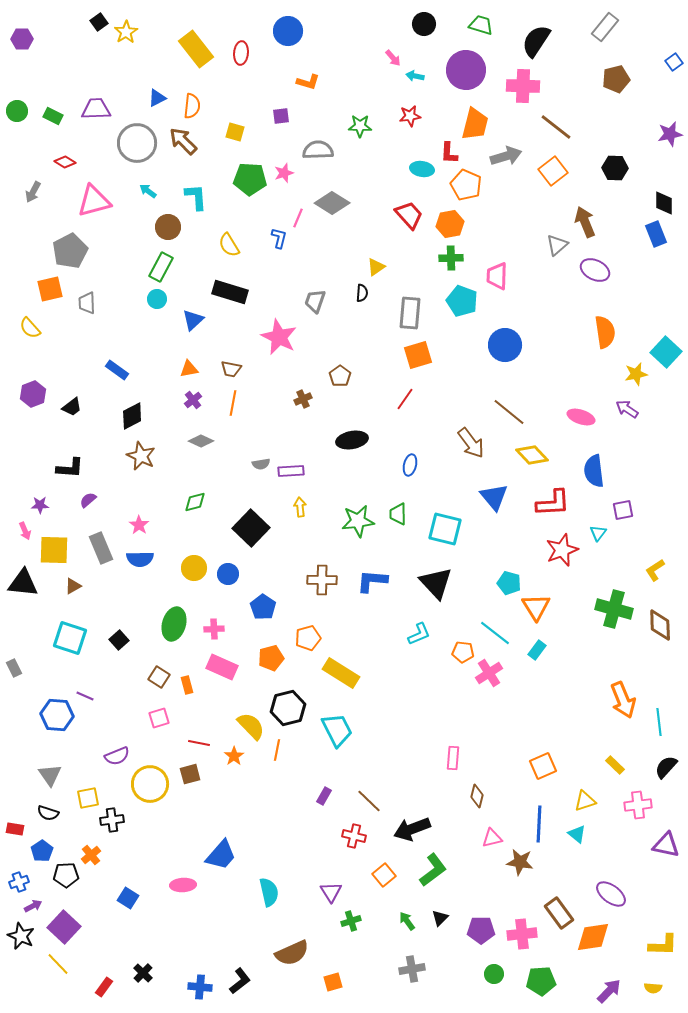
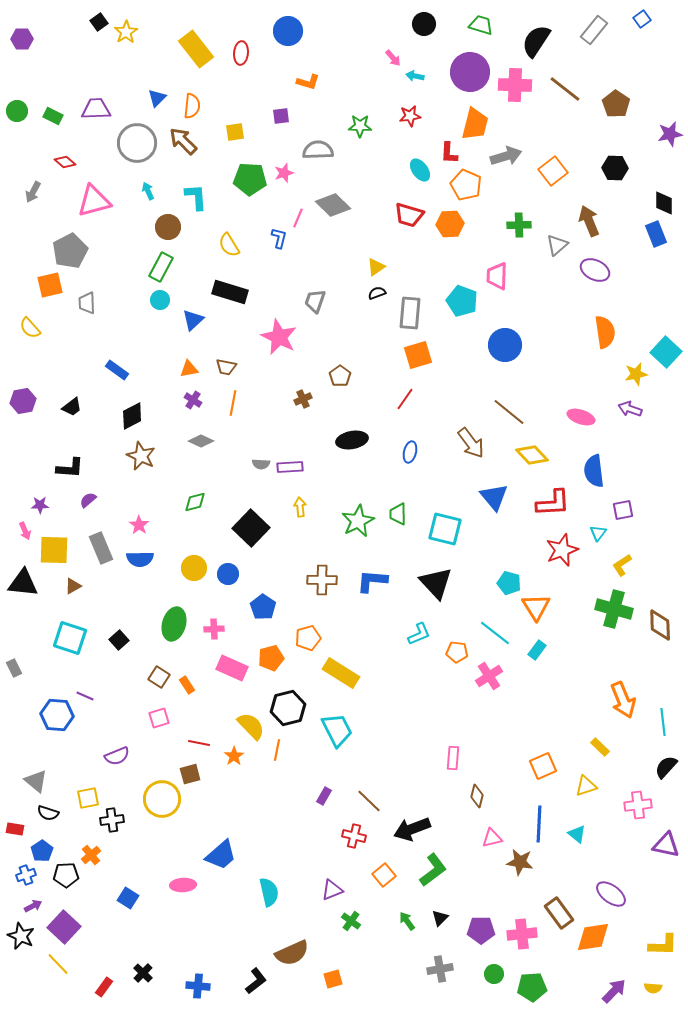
gray rectangle at (605, 27): moved 11 px left, 3 px down
blue square at (674, 62): moved 32 px left, 43 px up
purple circle at (466, 70): moved 4 px right, 2 px down
brown pentagon at (616, 79): moved 25 px down; rotated 24 degrees counterclockwise
pink cross at (523, 86): moved 8 px left, 1 px up
blue triangle at (157, 98): rotated 18 degrees counterclockwise
brown line at (556, 127): moved 9 px right, 38 px up
yellow square at (235, 132): rotated 24 degrees counterclockwise
red diamond at (65, 162): rotated 10 degrees clockwise
cyan ellipse at (422, 169): moved 2 px left, 1 px down; rotated 45 degrees clockwise
cyan arrow at (148, 191): rotated 30 degrees clockwise
gray diamond at (332, 203): moved 1 px right, 2 px down; rotated 12 degrees clockwise
red trapezoid at (409, 215): rotated 148 degrees clockwise
brown arrow at (585, 222): moved 4 px right, 1 px up
orange hexagon at (450, 224): rotated 8 degrees clockwise
green cross at (451, 258): moved 68 px right, 33 px up
orange square at (50, 289): moved 4 px up
black semicircle at (362, 293): moved 15 px right; rotated 114 degrees counterclockwise
cyan circle at (157, 299): moved 3 px right, 1 px down
brown trapezoid at (231, 369): moved 5 px left, 2 px up
purple hexagon at (33, 394): moved 10 px left, 7 px down; rotated 10 degrees clockwise
purple cross at (193, 400): rotated 18 degrees counterclockwise
purple arrow at (627, 409): moved 3 px right; rotated 15 degrees counterclockwise
gray semicircle at (261, 464): rotated 12 degrees clockwise
blue ellipse at (410, 465): moved 13 px up
purple rectangle at (291, 471): moved 1 px left, 4 px up
green star at (358, 521): rotated 20 degrees counterclockwise
yellow L-shape at (655, 570): moved 33 px left, 5 px up
orange pentagon at (463, 652): moved 6 px left
pink rectangle at (222, 667): moved 10 px right, 1 px down
pink cross at (489, 673): moved 3 px down
orange rectangle at (187, 685): rotated 18 degrees counterclockwise
cyan line at (659, 722): moved 4 px right
yellow rectangle at (615, 765): moved 15 px left, 18 px up
gray triangle at (50, 775): moved 14 px left, 6 px down; rotated 15 degrees counterclockwise
yellow circle at (150, 784): moved 12 px right, 15 px down
yellow triangle at (585, 801): moved 1 px right, 15 px up
blue trapezoid at (221, 855): rotated 8 degrees clockwise
blue cross at (19, 882): moved 7 px right, 7 px up
purple triangle at (331, 892): moved 1 px right, 2 px up; rotated 40 degrees clockwise
green cross at (351, 921): rotated 36 degrees counterclockwise
gray cross at (412, 969): moved 28 px right
black L-shape at (240, 981): moved 16 px right
green pentagon at (541, 981): moved 9 px left, 6 px down
orange square at (333, 982): moved 3 px up
blue cross at (200, 987): moved 2 px left, 1 px up
purple arrow at (609, 991): moved 5 px right
